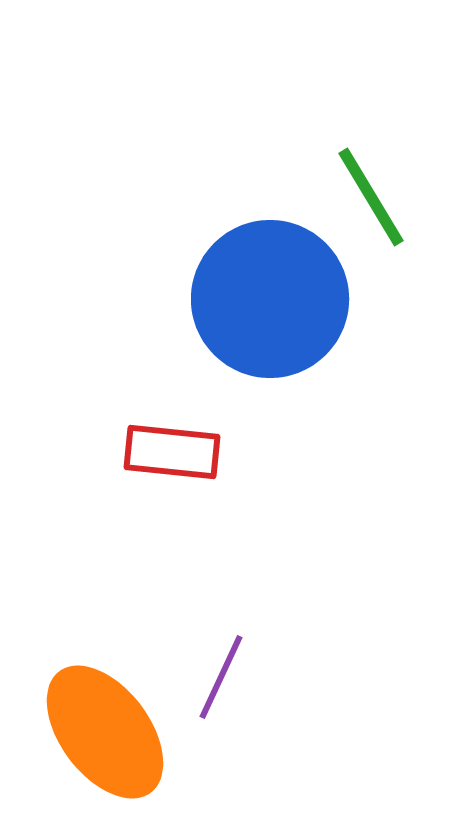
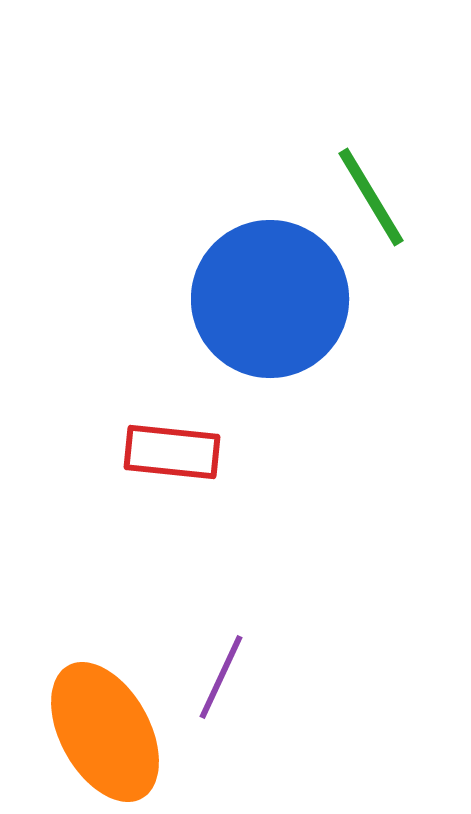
orange ellipse: rotated 8 degrees clockwise
